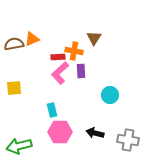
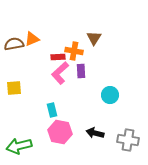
pink hexagon: rotated 10 degrees clockwise
